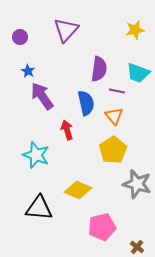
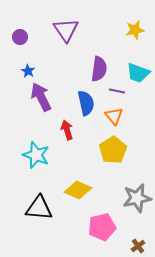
purple triangle: rotated 16 degrees counterclockwise
purple arrow: moved 1 px left, 1 px down; rotated 8 degrees clockwise
gray star: moved 14 px down; rotated 28 degrees counterclockwise
brown cross: moved 1 px right, 1 px up; rotated 16 degrees clockwise
